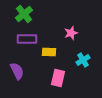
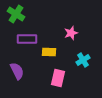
green cross: moved 8 px left; rotated 18 degrees counterclockwise
